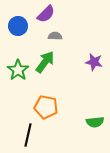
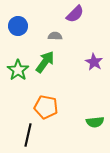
purple semicircle: moved 29 px right
purple star: rotated 18 degrees clockwise
